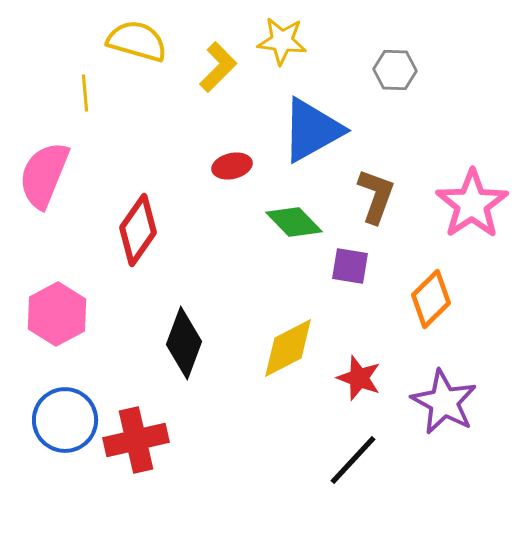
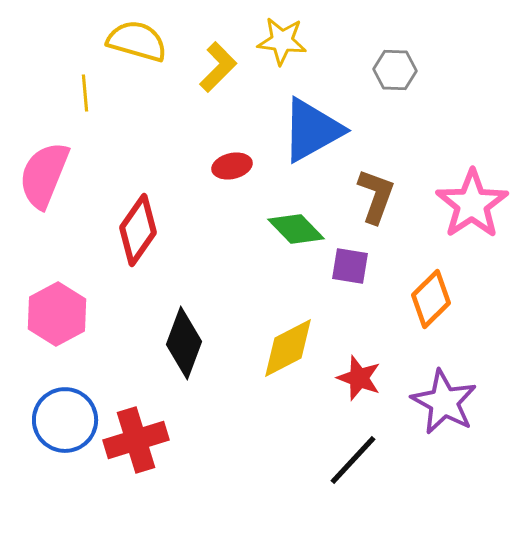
green diamond: moved 2 px right, 7 px down
red cross: rotated 4 degrees counterclockwise
